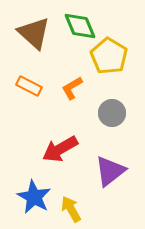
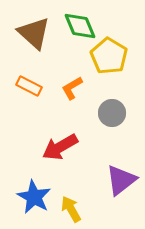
red arrow: moved 2 px up
purple triangle: moved 11 px right, 9 px down
